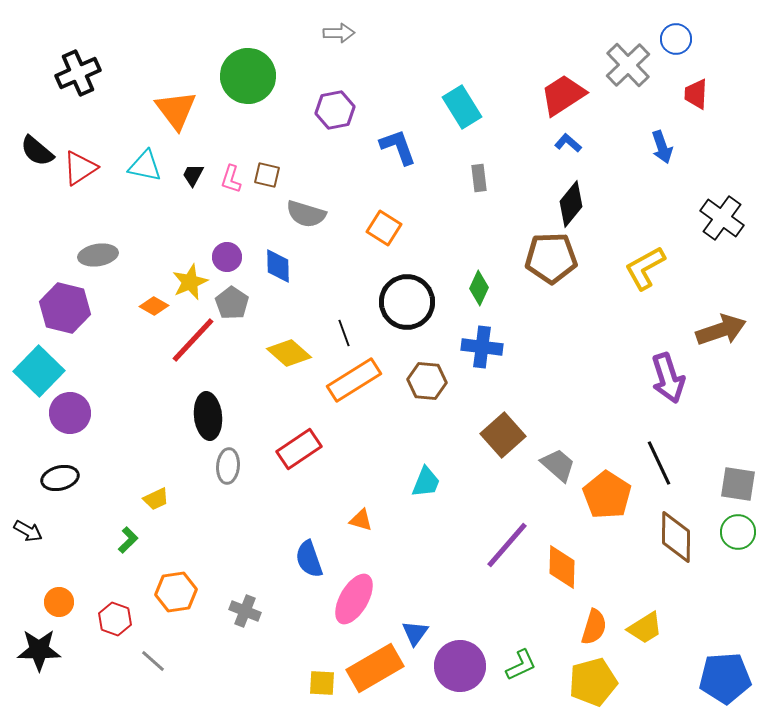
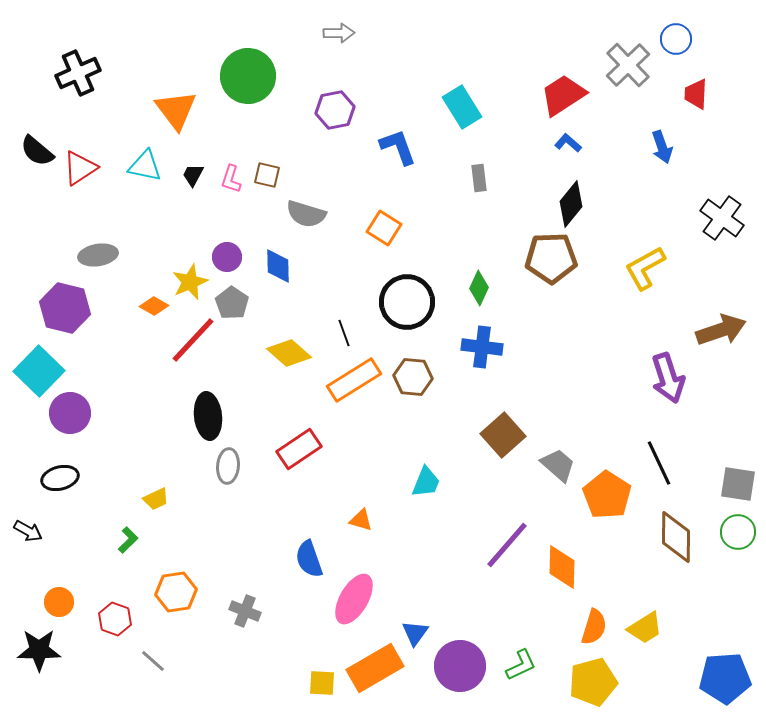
brown hexagon at (427, 381): moved 14 px left, 4 px up
